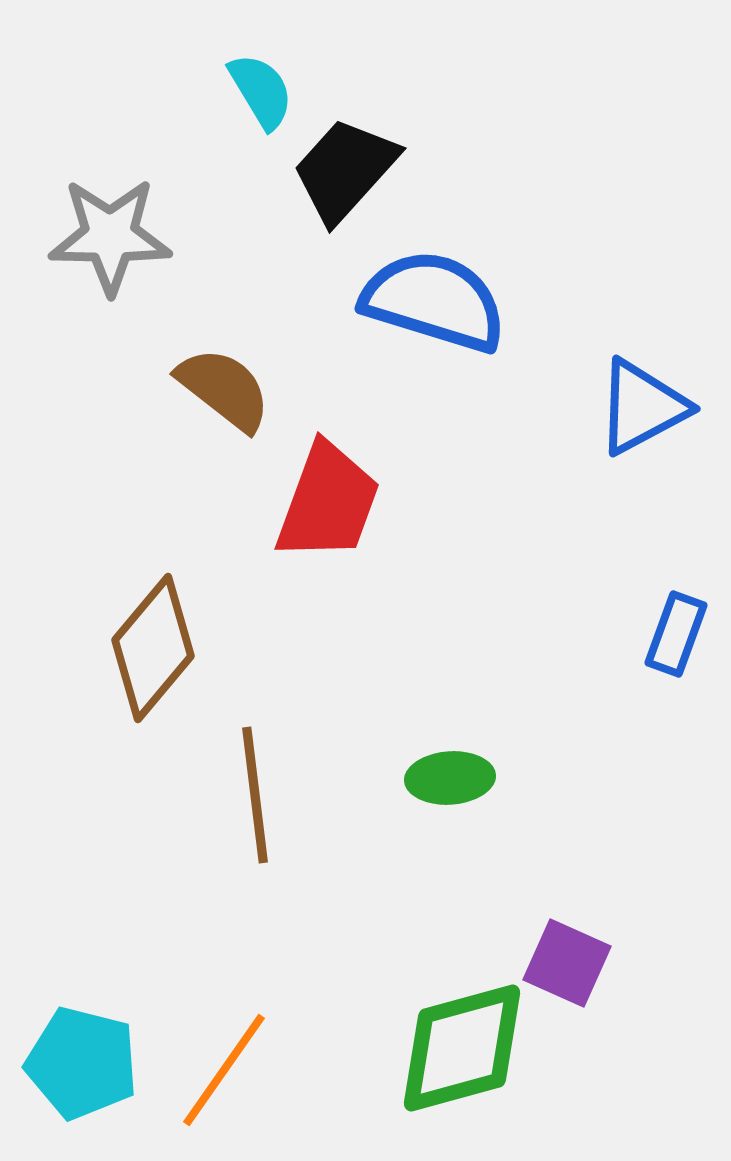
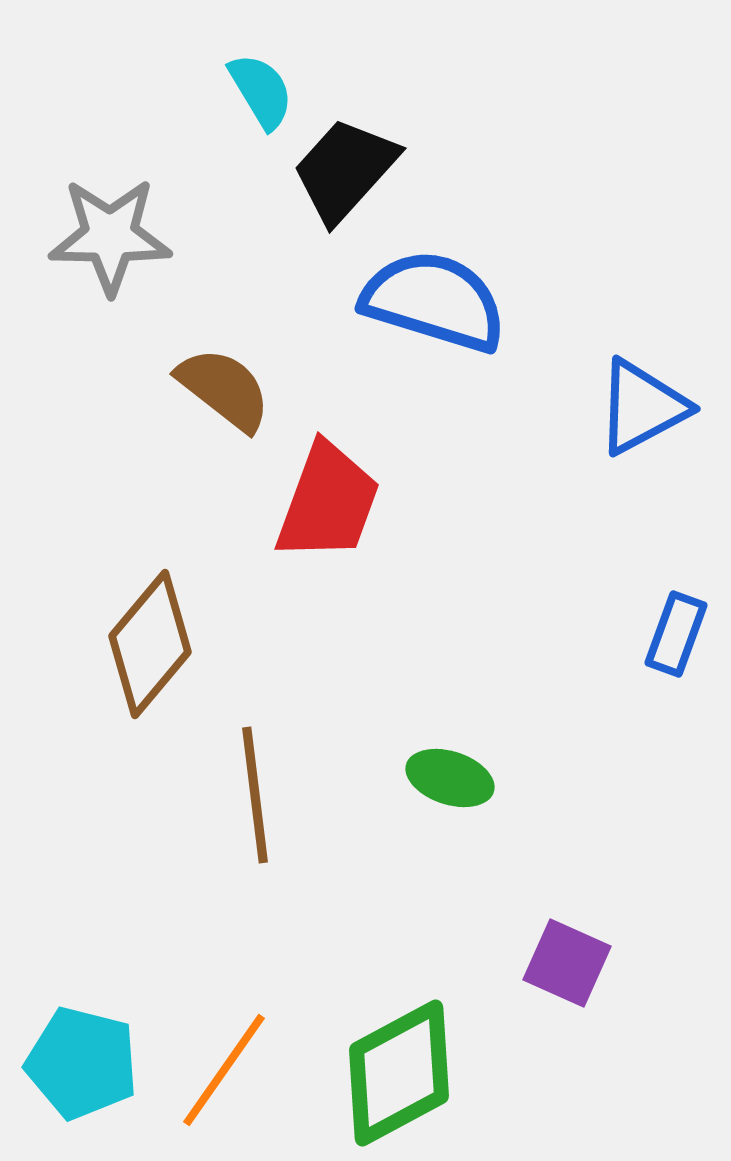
brown diamond: moved 3 px left, 4 px up
green ellipse: rotated 22 degrees clockwise
green diamond: moved 63 px left, 25 px down; rotated 13 degrees counterclockwise
